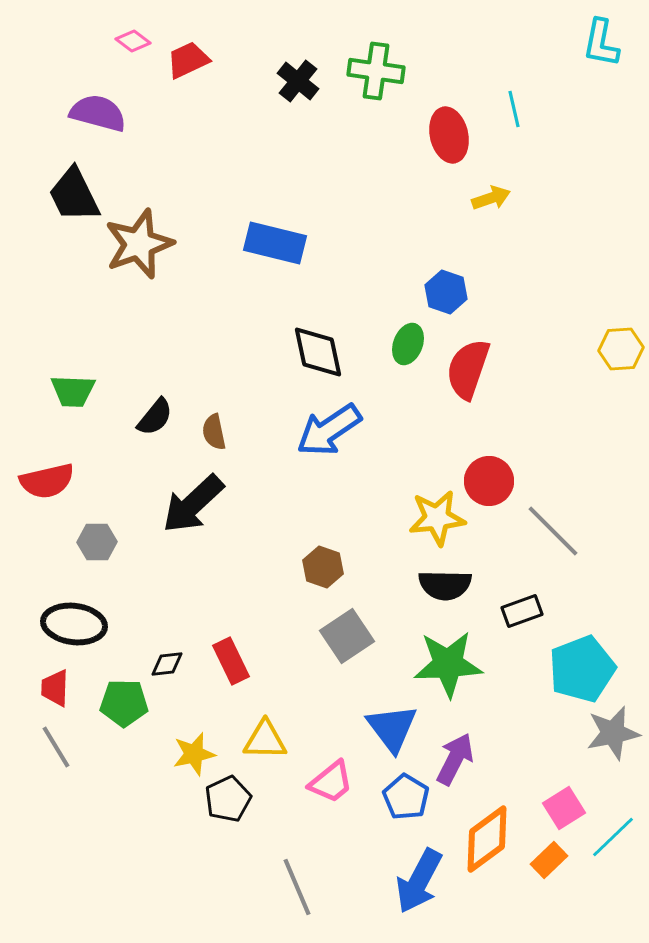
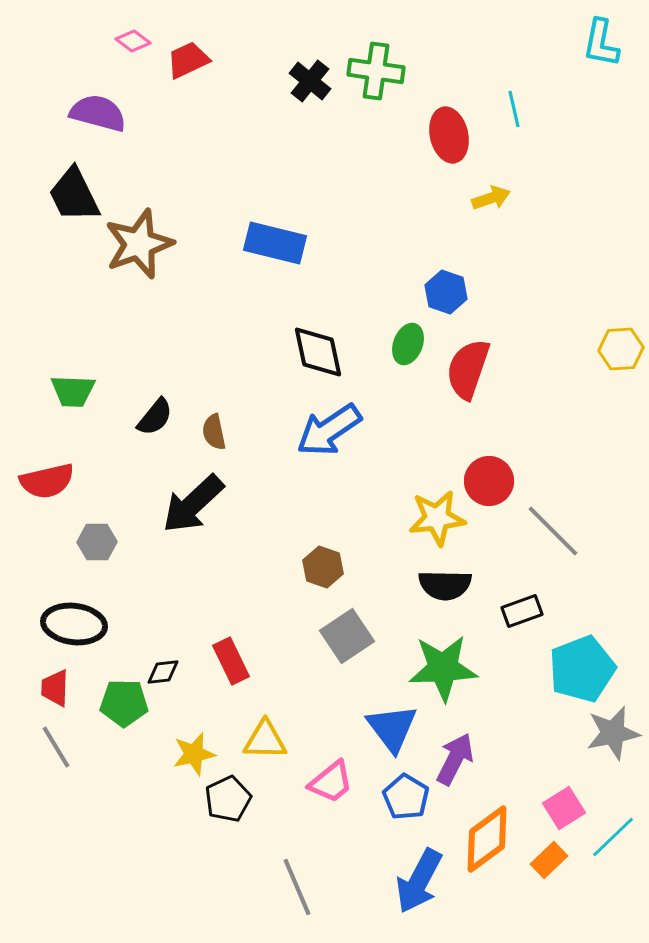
black cross at (298, 81): moved 12 px right
black diamond at (167, 664): moved 4 px left, 8 px down
green star at (448, 664): moved 5 px left, 4 px down
